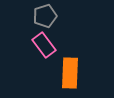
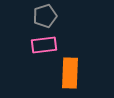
pink rectangle: rotated 60 degrees counterclockwise
